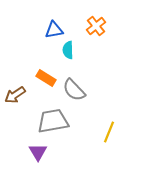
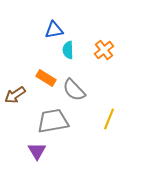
orange cross: moved 8 px right, 24 px down
yellow line: moved 13 px up
purple triangle: moved 1 px left, 1 px up
